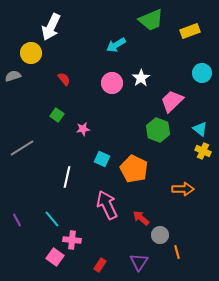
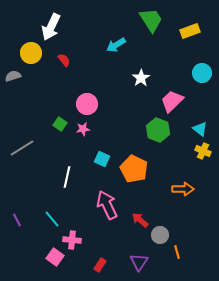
green trapezoid: rotated 100 degrees counterclockwise
red semicircle: moved 19 px up
pink circle: moved 25 px left, 21 px down
green square: moved 3 px right, 9 px down
red arrow: moved 1 px left, 2 px down
